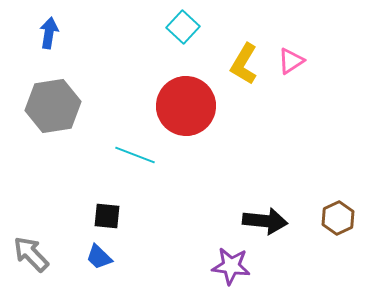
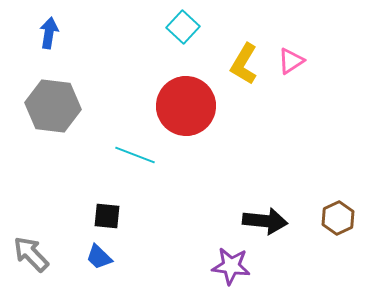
gray hexagon: rotated 16 degrees clockwise
